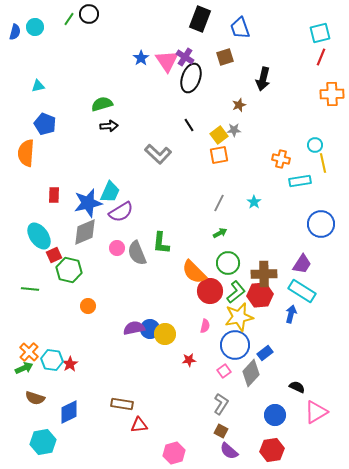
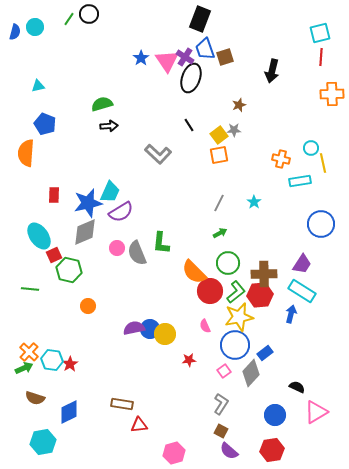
blue trapezoid at (240, 28): moved 35 px left, 21 px down
red line at (321, 57): rotated 18 degrees counterclockwise
black arrow at (263, 79): moved 9 px right, 8 px up
cyan circle at (315, 145): moved 4 px left, 3 px down
pink semicircle at (205, 326): rotated 144 degrees clockwise
